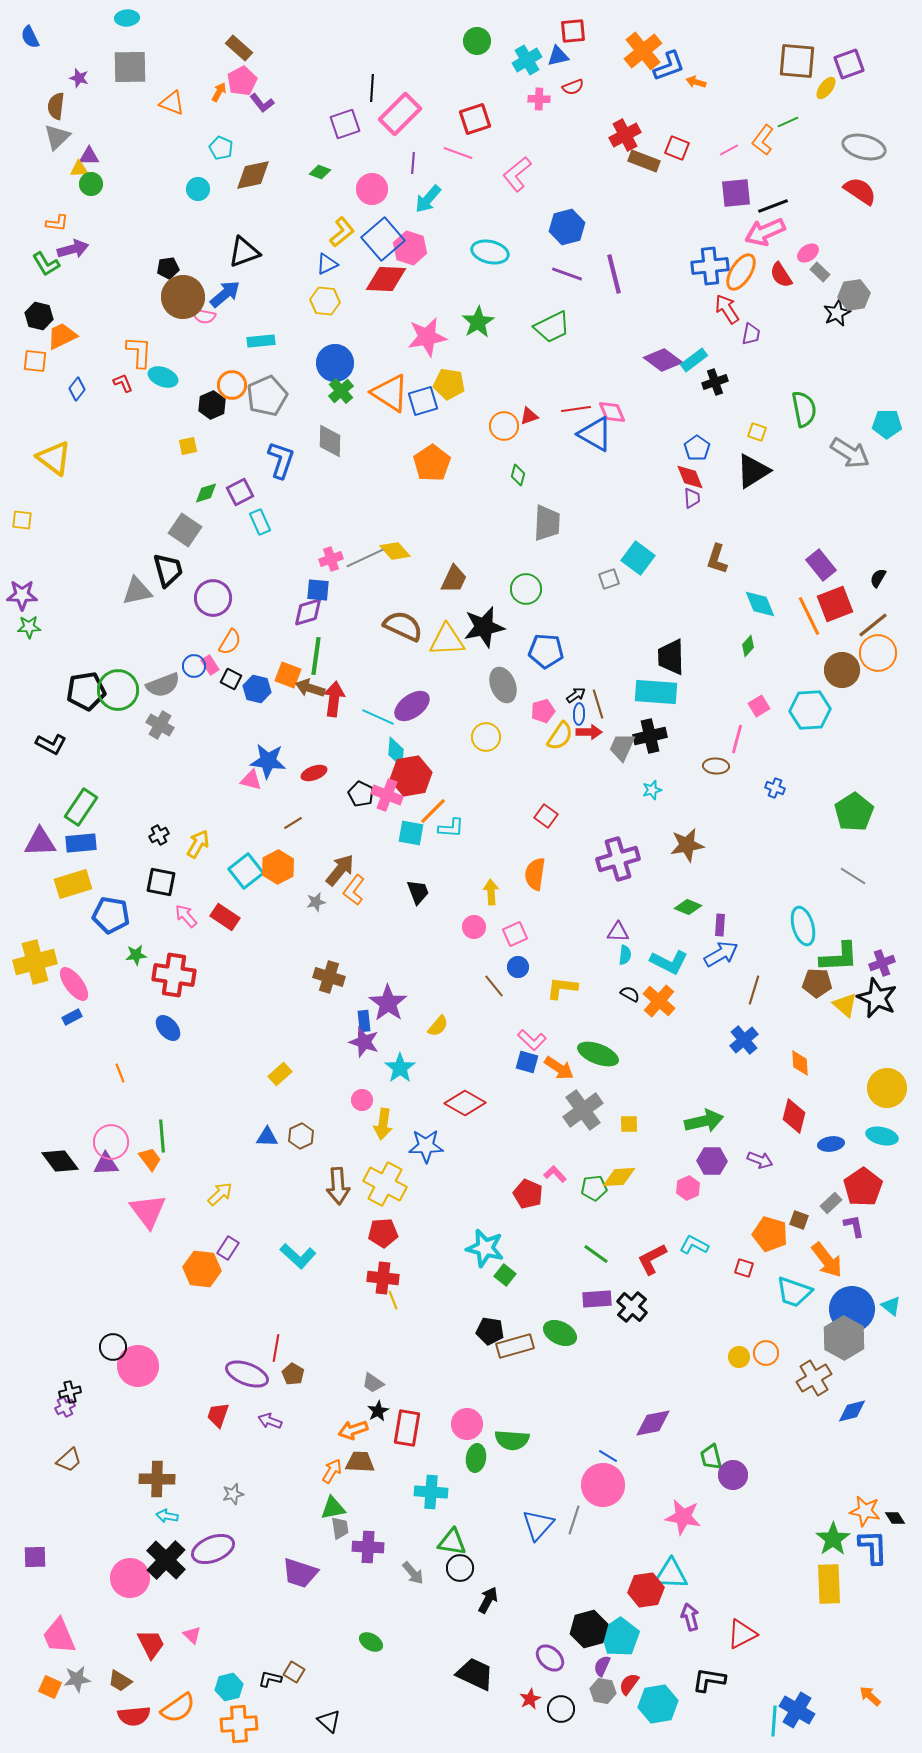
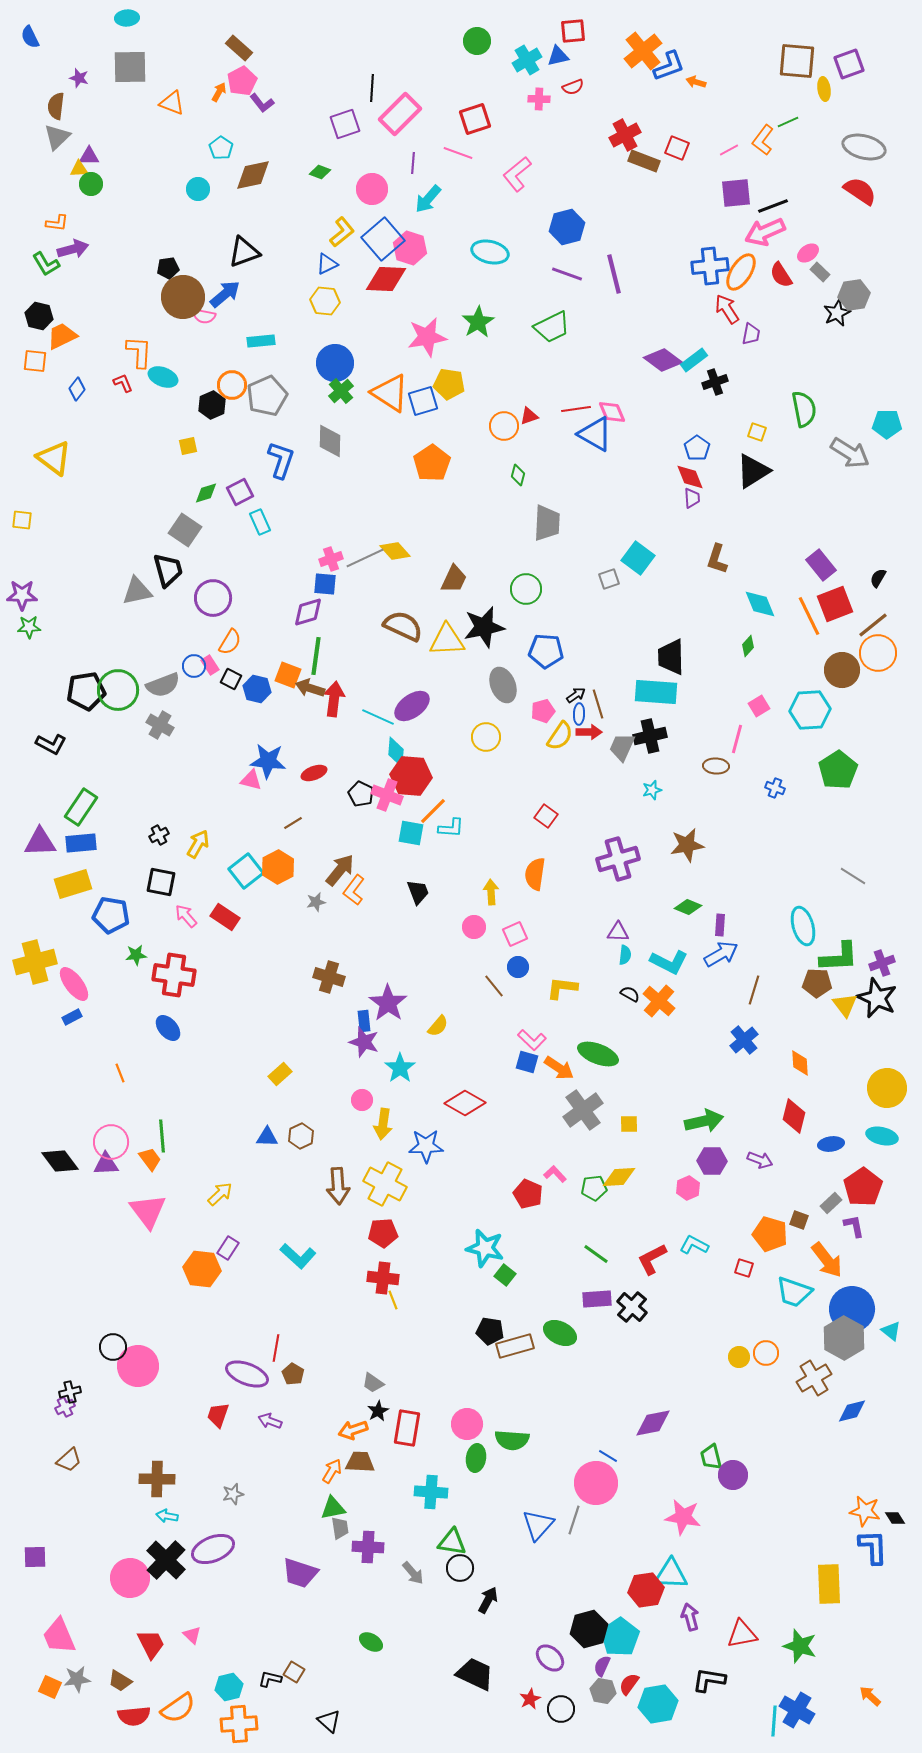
yellow ellipse at (826, 88): moved 2 px left, 1 px down; rotated 45 degrees counterclockwise
cyan pentagon at (221, 148): rotated 10 degrees clockwise
blue square at (318, 590): moved 7 px right, 6 px up
red hexagon at (411, 776): rotated 15 degrees clockwise
green pentagon at (854, 812): moved 16 px left, 42 px up
yellow triangle at (845, 1005): rotated 12 degrees clockwise
cyan triangle at (891, 1306): moved 25 px down
pink circle at (603, 1485): moved 7 px left, 2 px up
green star at (833, 1539): moved 33 px left, 107 px down; rotated 20 degrees counterclockwise
red triangle at (742, 1634): rotated 16 degrees clockwise
